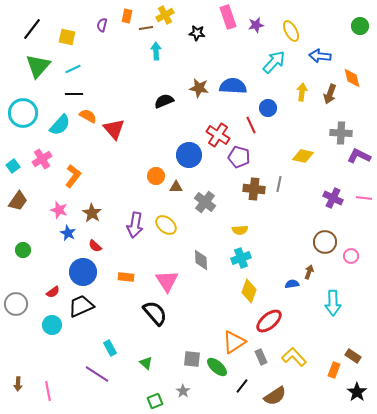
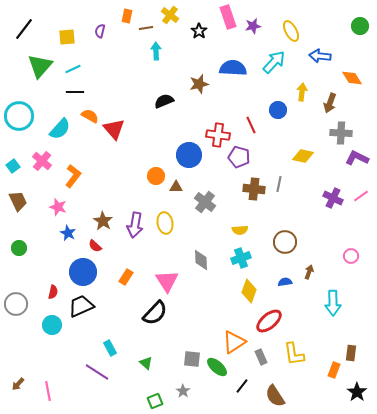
yellow cross at (165, 15): moved 5 px right; rotated 24 degrees counterclockwise
purple semicircle at (102, 25): moved 2 px left, 6 px down
purple star at (256, 25): moved 3 px left, 1 px down
black line at (32, 29): moved 8 px left
black star at (197, 33): moved 2 px right, 2 px up; rotated 28 degrees clockwise
yellow square at (67, 37): rotated 18 degrees counterclockwise
green triangle at (38, 66): moved 2 px right
orange diamond at (352, 78): rotated 20 degrees counterclockwise
blue semicircle at (233, 86): moved 18 px up
brown star at (199, 88): moved 4 px up; rotated 24 degrees counterclockwise
black line at (74, 94): moved 1 px right, 2 px up
brown arrow at (330, 94): moved 9 px down
blue circle at (268, 108): moved 10 px right, 2 px down
cyan circle at (23, 113): moved 4 px left, 3 px down
orange semicircle at (88, 116): moved 2 px right
cyan semicircle at (60, 125): moved 4 px down
red cross at (218, 135): rotated 25 degrees counterclockwise
purple L-shape at (359, 156): moved 2 px left, 2 px down
pink cross at (42, 159): moved 2 px down; rotated 18 degrees counterclockwise
pink line at (364, 198): moved 3 px left, 2 px up; rotated 42 degrees counterclockwise
brown trapezoid at (18, 201): rotated 60 degrees counterclockwise
pink star at (59, 210): moved 1 px left, 3 px up
brown star at (92, 213): moved 11 px right, 8 px down
yellow ellipse at (166, 225): moved 1 px left, 2 px up; rotated 40 degrees clockwise
brown circle at (325, 242): moved 40 px left
green circle at (23, 250): moved 4 px left, 2 px up
orange rectangle at (126, 277): rotated 63 degrees counterclockwise
blue semicircle at (292, 284): moved 7 px left, 2 px up
red semicircle at (53, 292): rotated 40 degrees counterclockwise
black semicircle at (155, 313): rotated 84 degrees clockwise
brown rectangle at (353, 356): moved 2 px left, 3 px up; rotated 63 degrees clockwise
yellow L-shape at (294, 357): moved 3 px up; rotated 145 degrees counterclockwise
purple line at (97, 374): moved 2 px up
brown arrow at (18, 384): rotated 40 degrees clockwise
brown semicircle at (275, 396): rotated 90 degrees clockwise
